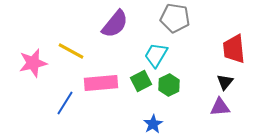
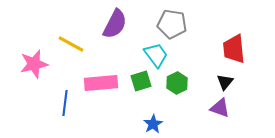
gray pentagon: moved 3 px left, 6 px down
purple semicircle: rotated 12 degrees counterclockwise
yellow line: moved 7 px up
cyan trapezoid: rotated 112 degrees clockwise
pink star: moved 1 px right, 1 px down
green square: rotated 10 degrees clockwise
green hexagon: moved 8 px right, 2 px up
blue line: rotated 25 degrees counterclockwise
purple triangle: moved 1 px down; rotated 25 degrees clockwise
